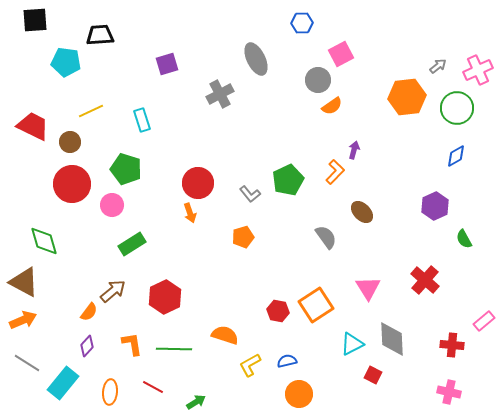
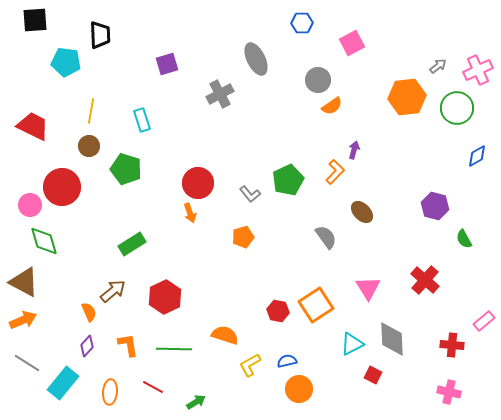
black trapezoid at (100, 35): rotated 92 degrees clockwise
pink square at (341, 54): moved 11 px right, 11 px up
yellow line at (91, 111): rotated 55 degrees counterclockwise
brown circle at (70, 142): moved 19 px right, 4 px down
blue diamond at (456, 156): moved 21 px right
red circle at (72, 184): moved 10 px left, 3 px down
pink circle at (112, 205): moved 82 px left
purple hexagon at (435, 206): rotated 20 degrees counterclockwise
orange semicircle at (89, 312): rotated 60 degrees counterclockwise
orange L-shape at (132, 344): moved 4 px left, 1 px down
orange circle at (299, 394): moved 5 px up
